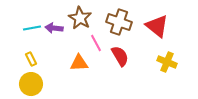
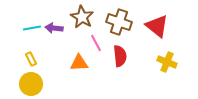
brown star: moved 2 px right, 1 px up
red semicircle: rotated 25 degrees clockwise
